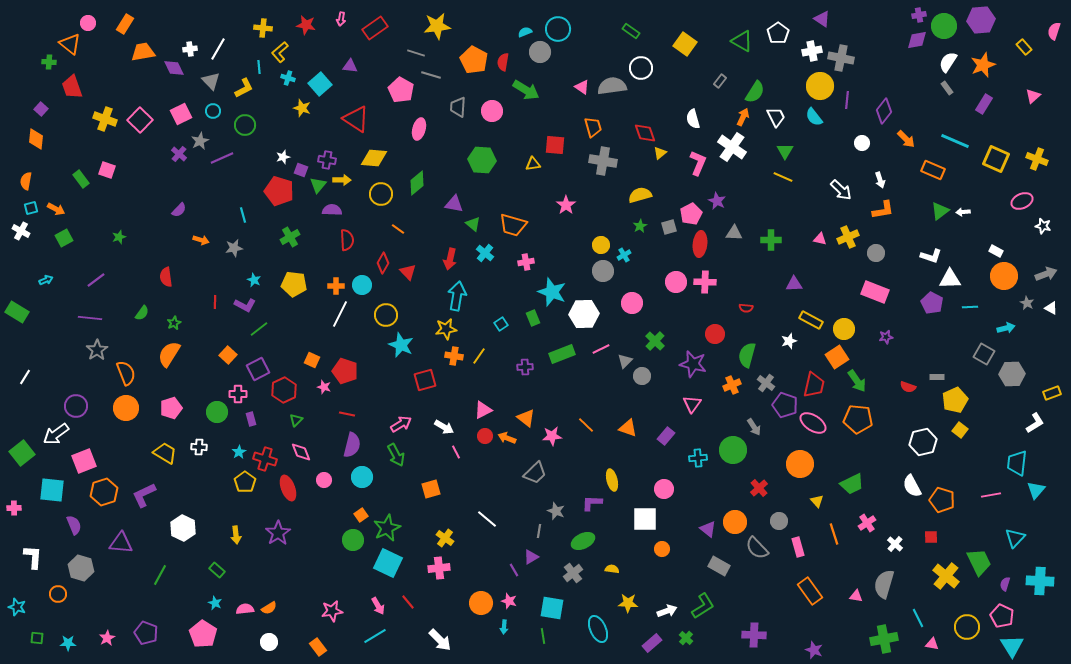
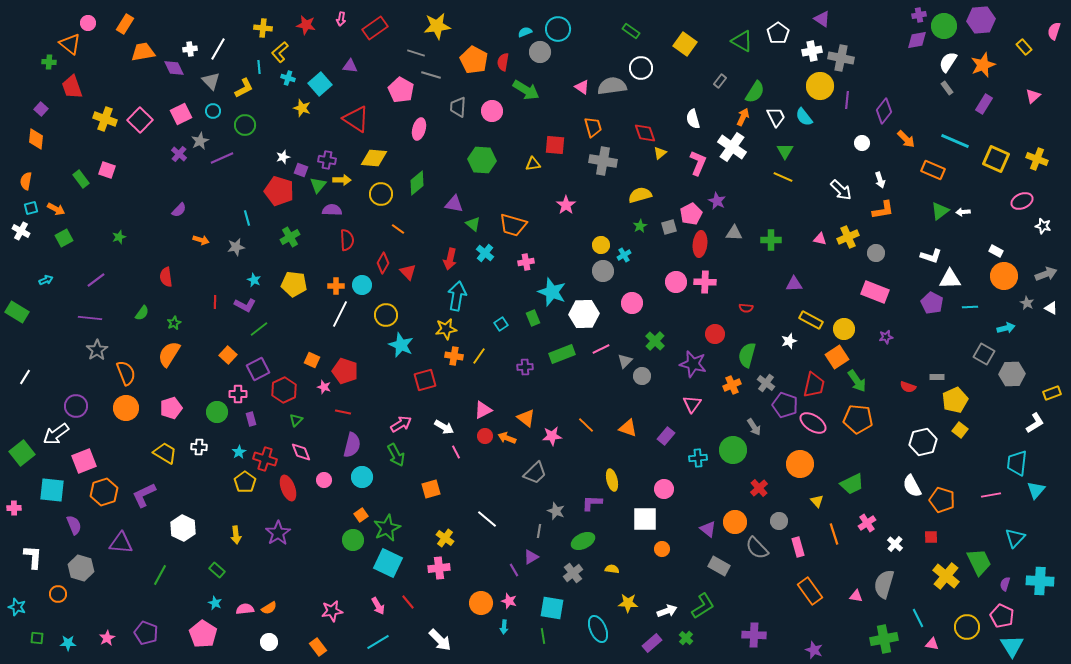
cyan semicircle at (814, 117): moved 10 px left
cyan line at (243, 215): moved 4 px right, 3 px down
gray star at (234, 248): moved 2 px right, 1 px up
red line at (347, 414): moved 4 px left, 2 px up
cyan line at (375, 636): moved 3 px right, 6 px down
